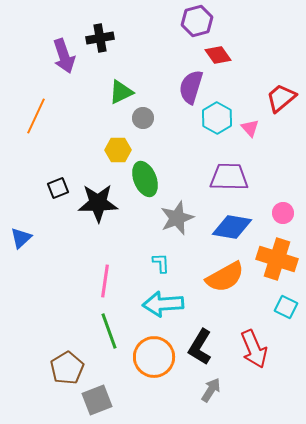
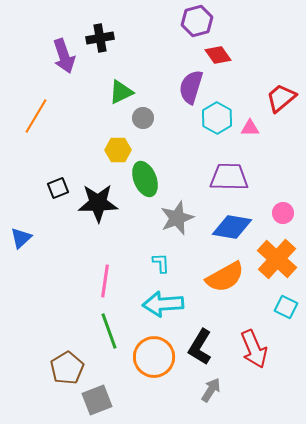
orange line: rotated 6 degrees clockwise
pink triangle: rotated 48 degrees counterclockwise
orange cross: rotated 24 degrees clockwise
